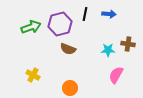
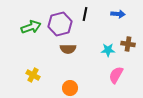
blue arrow: moved 9 px right
brown semicircle: rotated 21 degrees counterclockwise
